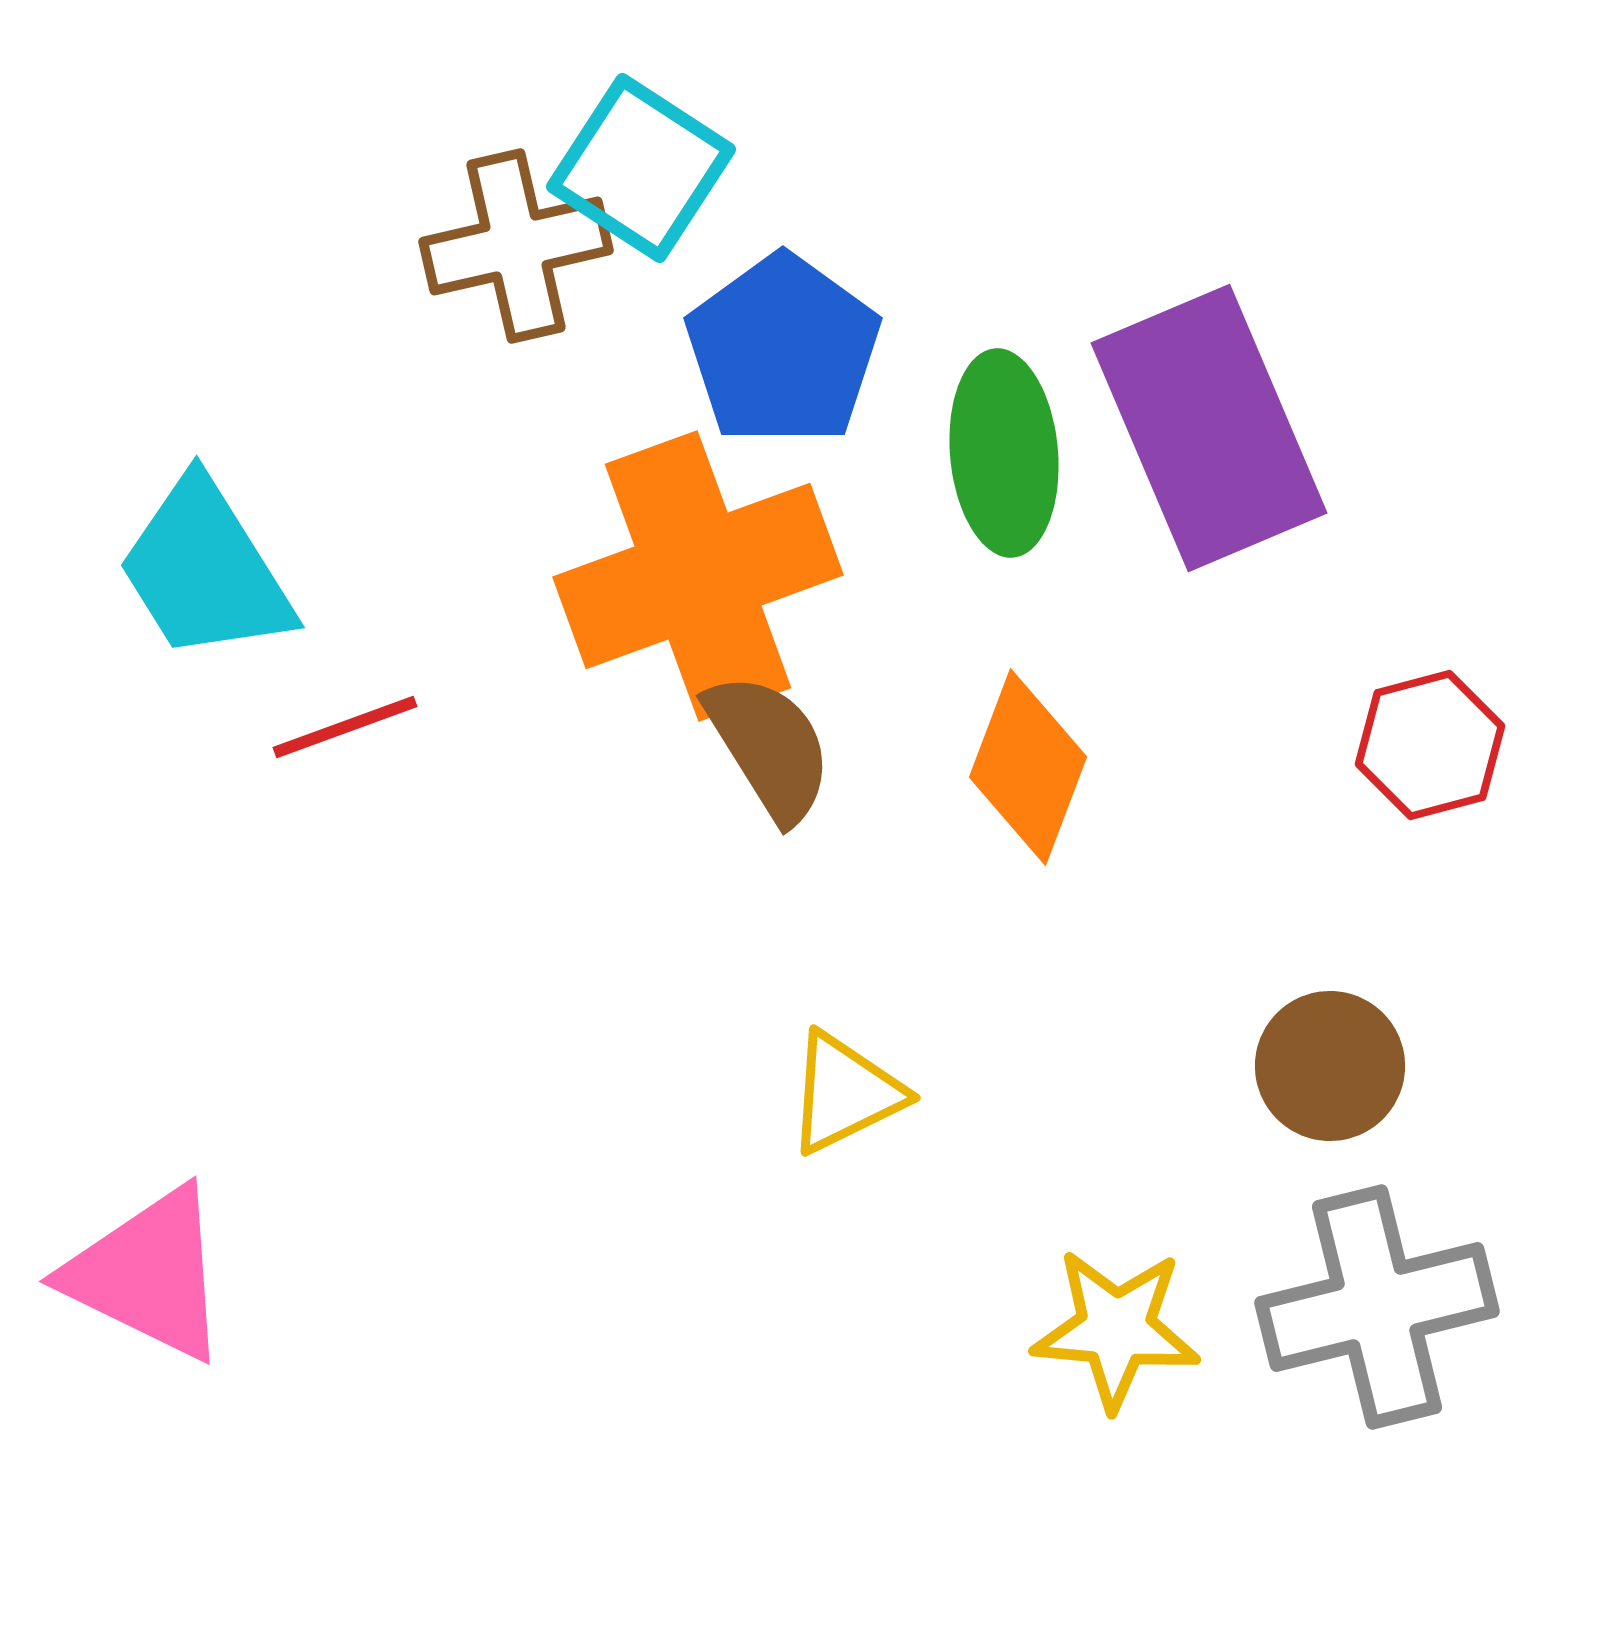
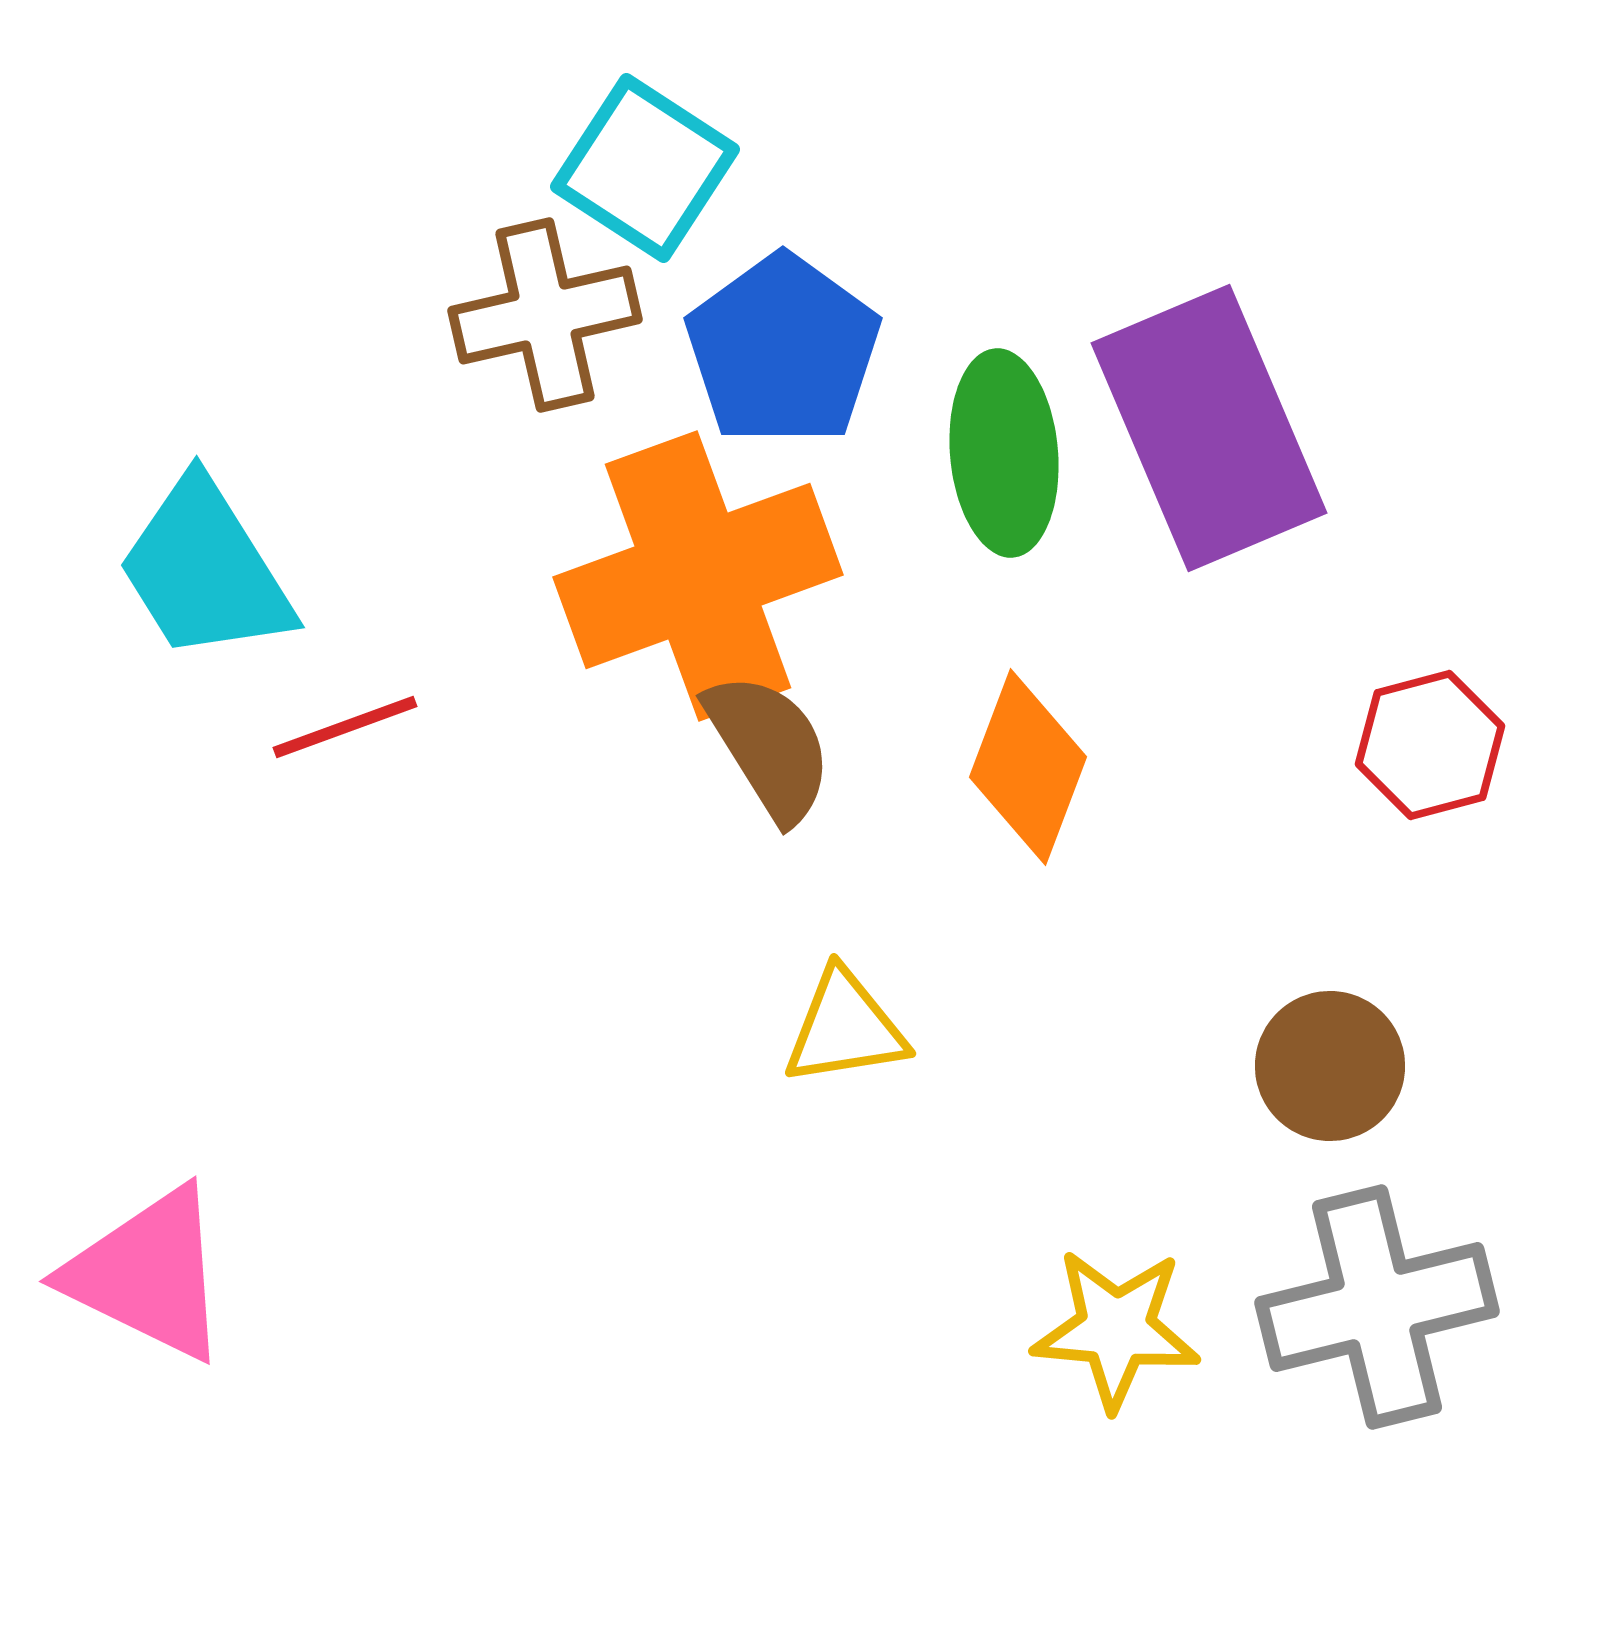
cyan square: moved 4 px right
brown cross: moved 29 px right, 69 px down
yellow triangle: moved 65 px up; rotated 17 degrees clockwise
